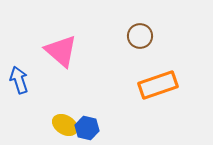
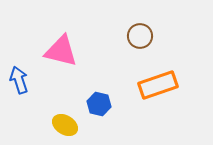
pink triangle: rotated 27 degrees counterclockwise
blue hexagon: moved 12 px right, 24 px up
